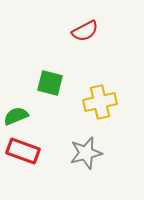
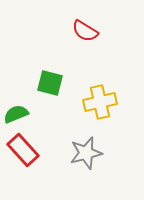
red semicircle: rotated 60 degrees clockwise
green semicircle: moved 2 px up
red rectangle: moved 1 px up; rotated 28 degrees clockwise
